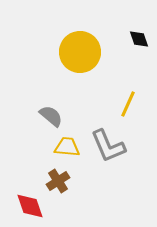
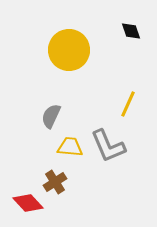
black diamond: moved 8 px left, 8 px up
yellow circle: moved 11 px left, 2 px up
gray semicircle: rotated 105 degrees counterclockwise
yellow trapezoid: moved 3 px right
brown cross: moved 3 px left, 1 px down
red diamond: moved 2 px left, 3 px up; rotated 24 degrees counterclockwise
